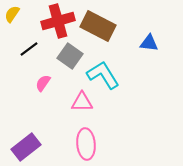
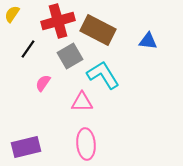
brown rectangle: moved 4 px down
blue triangle: moved 1 px left, 2 px up
black line: moved 1 px left; rotated 18 degrees counterclockwise
gray square: rotated 25 degrees clockwise
purple rectangle: rotated 24 degrees clockwise
